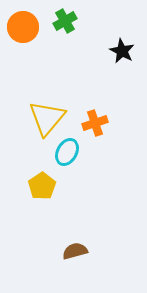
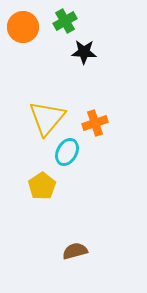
black star: moved 38 px left, 1 px down; rotated 25 degrees counterclockwise
